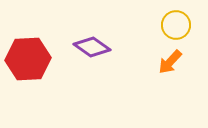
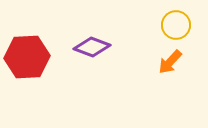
purple diamond: rotated 15 degrees counterclockwise
red hexagon: moved 1 px left, 2 px up
